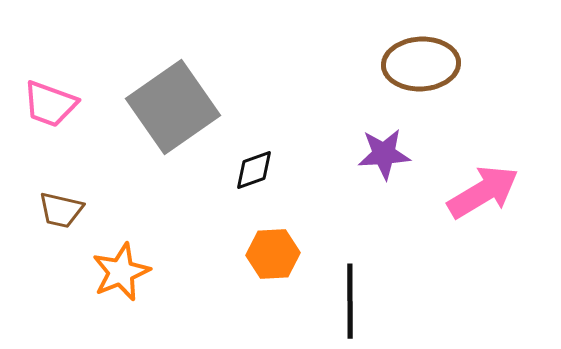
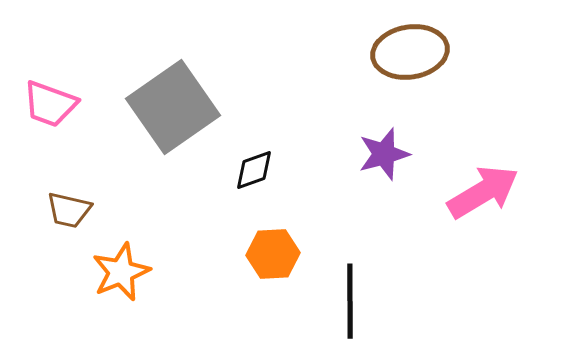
brown ellipse: moved 11 px left, 12 px up; rotated 6 degrees counterclockwise
purple star: rotated 12 degrees counterclockwise
brown trapezoid: moved 8 px right
